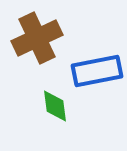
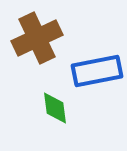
green diamond: moved 2 px down
